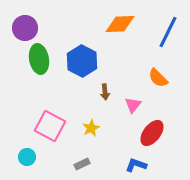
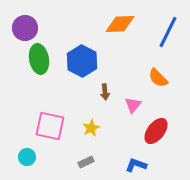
pink square: rotated 16 degrees counterclockwise
red ellipse: moved 4 px right, 2 px up
gray rectangle: moved 4 px right, 2 px up
